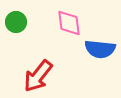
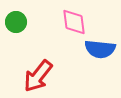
pink diamond: moved 5 px right, 1 px up
